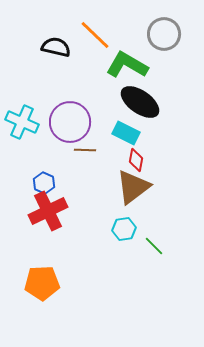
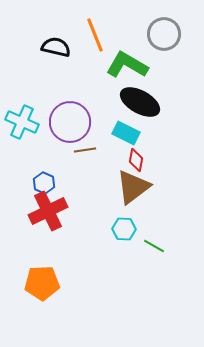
orange line: rotated 24 degrees clockwise
black ellipse: rotated 6 degrees counterclockwise
brown line: rotated 10 degrees counterclockwise
cyan hexagon: rotated 10 degrees clockwise
green line: rotated 15 degrees counterclockwise
